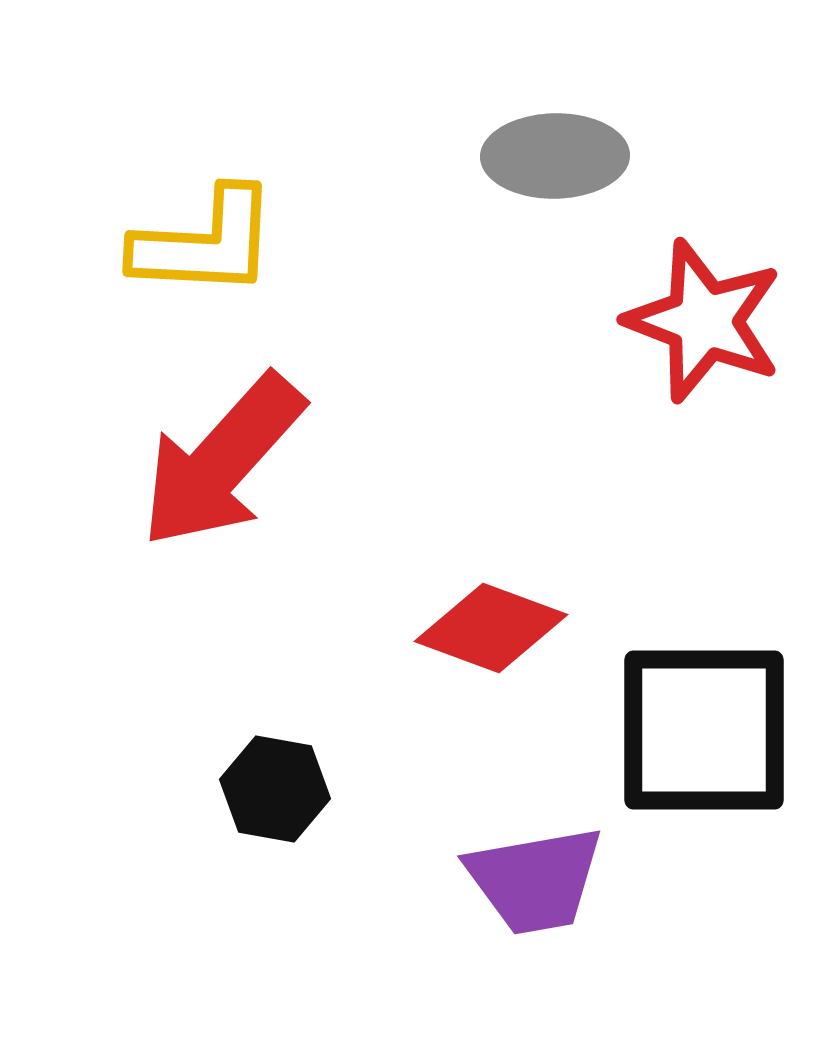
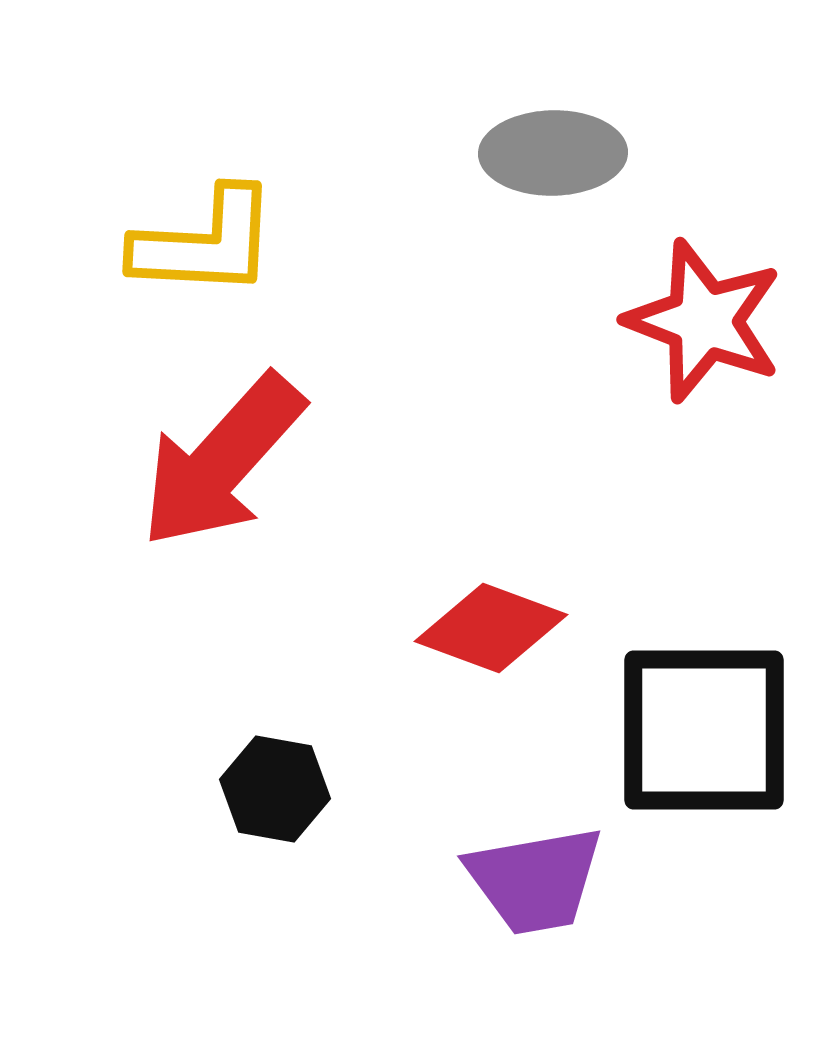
gray ellipse: moved 2 px left, 3 px up
